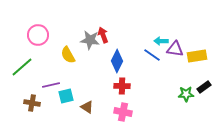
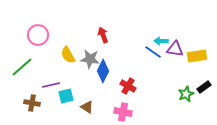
gray star: moved 19 px down
blue line: moved 1 px right, 3 px up
blue diamond: moved 14 px left, 10 px down
red cross: moved 6 px right; rotated 28 degrees clockwise
green star: rotated 21 degrees counterclockwise
